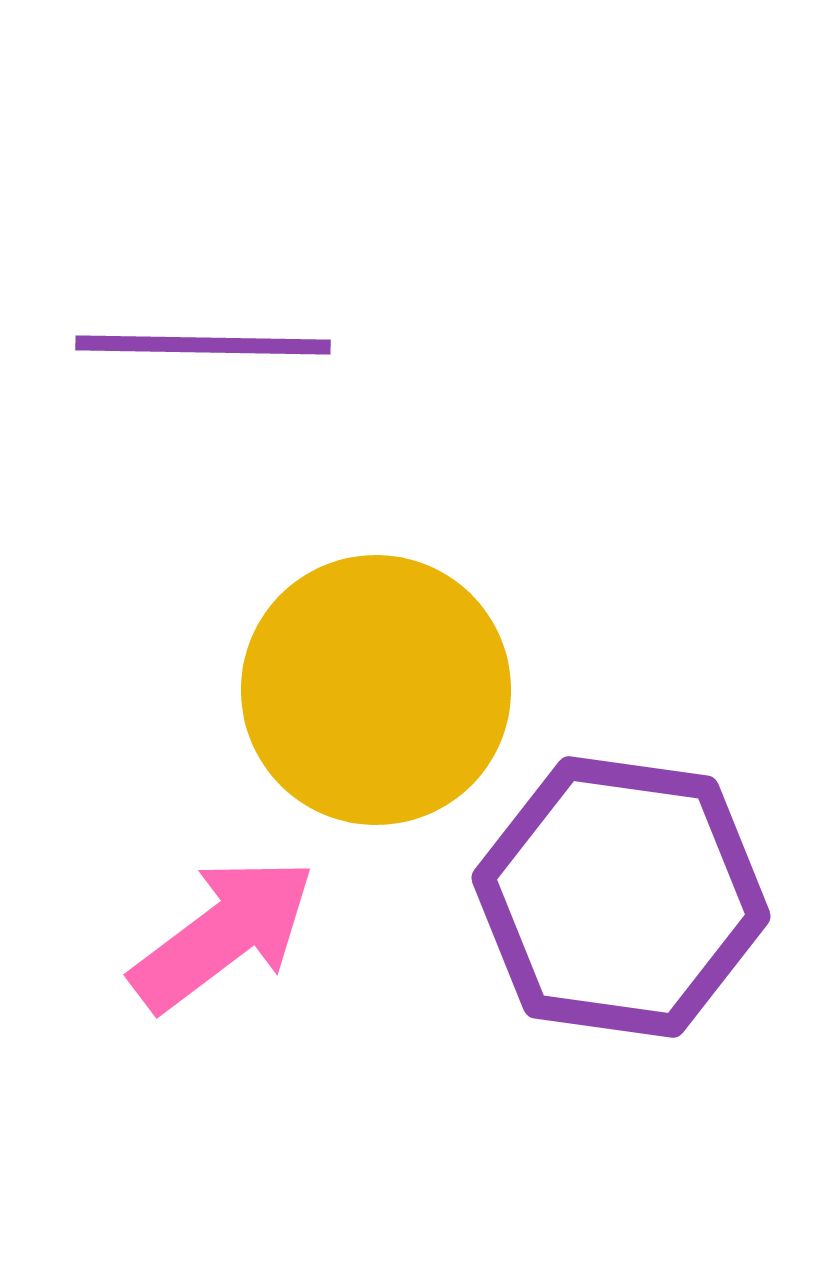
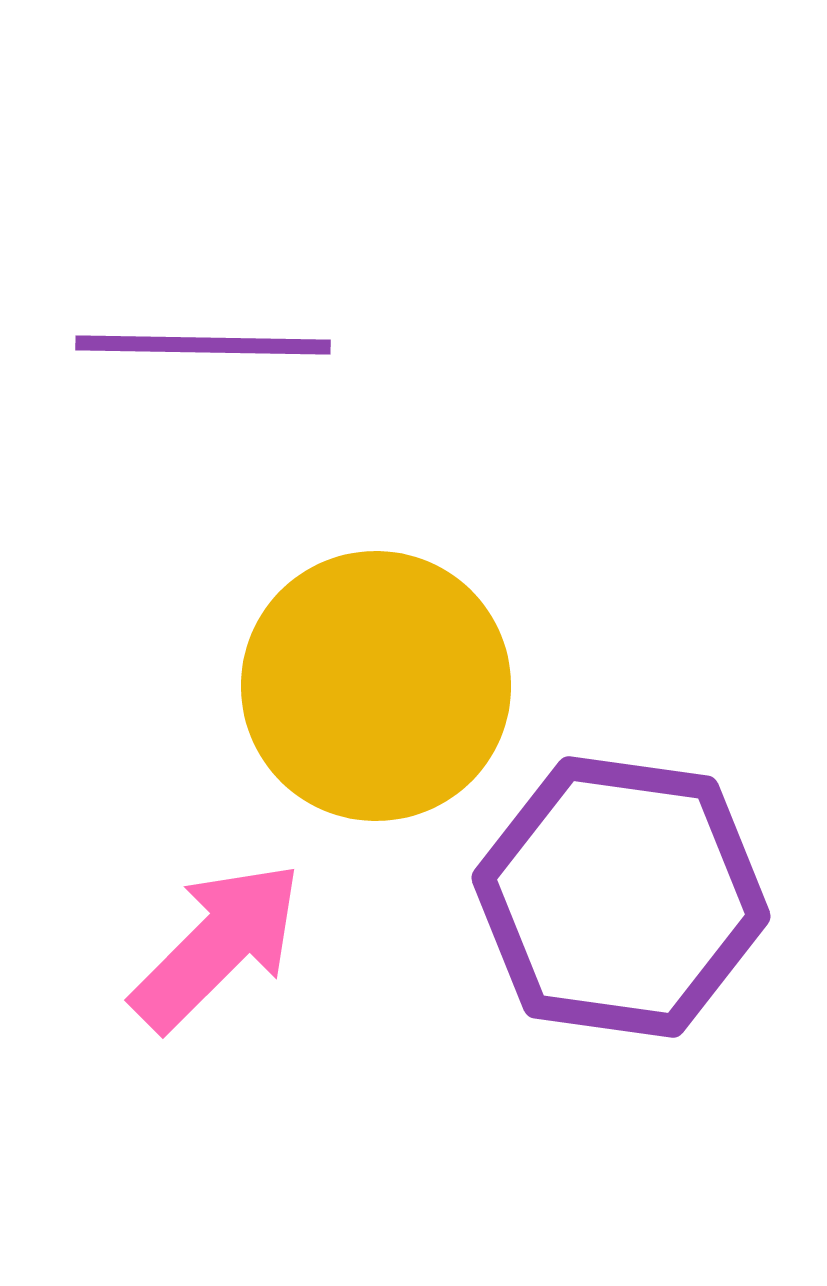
yellow circle: moved 4 px up
pink arrow: moved 6 px left, 12 px down; rotated 8 degrees counterclockwise
